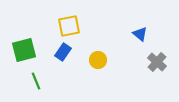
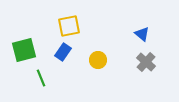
blue triangle: moved 2 px right
gray cross: moved 11 px left
green line: moved 5 px right, 3 px up
